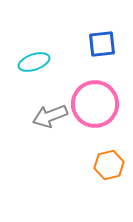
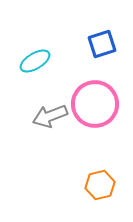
blue square: rotated 12 degrees counterclockwise
cyan ellipse: moved 1 px right, 1 px up; rotated 12 degrees counterclockwise
orange hexagon: moved 9 px left, 20 px down
